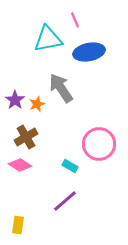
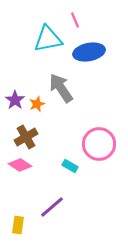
purple line: moved 13 px left, 6 px down
